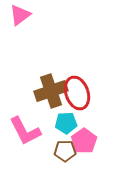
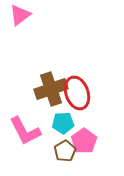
brown cross: moved 2 px up
cyan pentagon: moved 3 px left
brown pentagon: rotated 30 degrees counterclockwise
